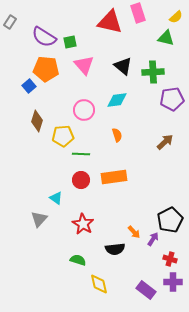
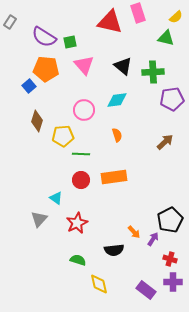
red star: moved 6 px left, 1 px up; rotated 15 degrees clockwise
black semicircle: moved 1 px left, 1 px down
